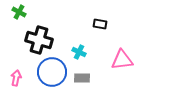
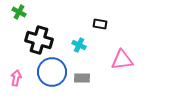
cyan cross: moved 7 px up
